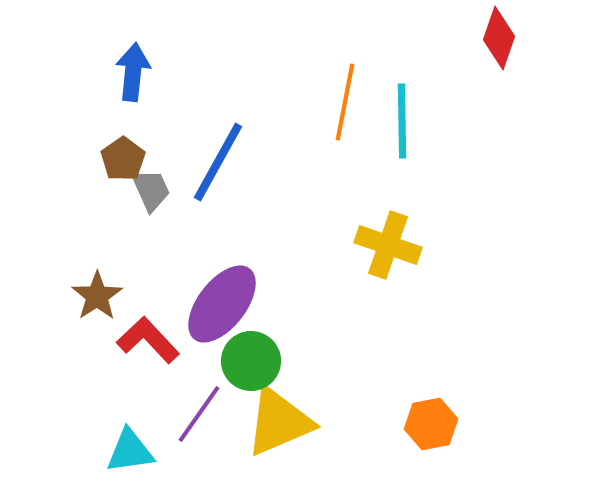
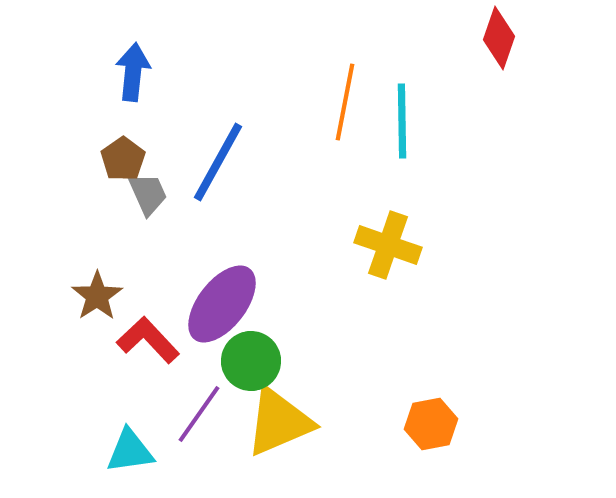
gray trapezoid: moved 3 px left, 4 px down
